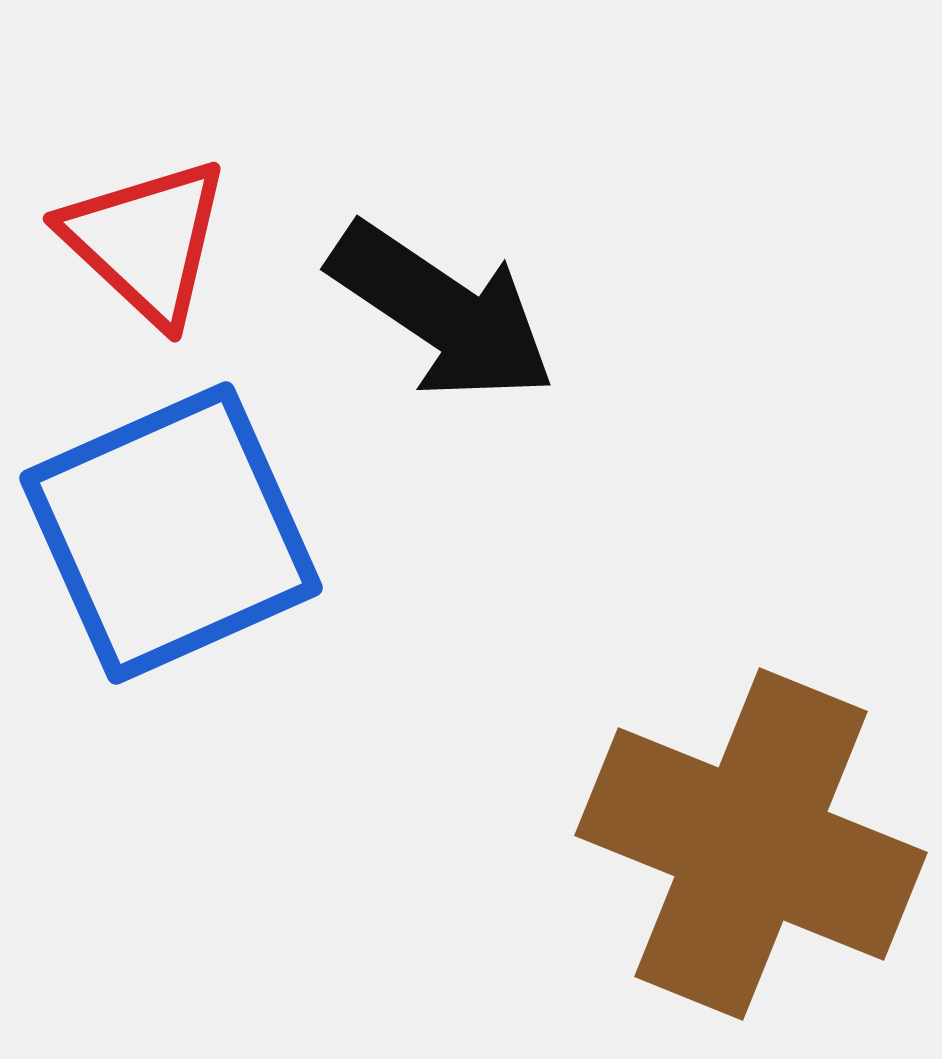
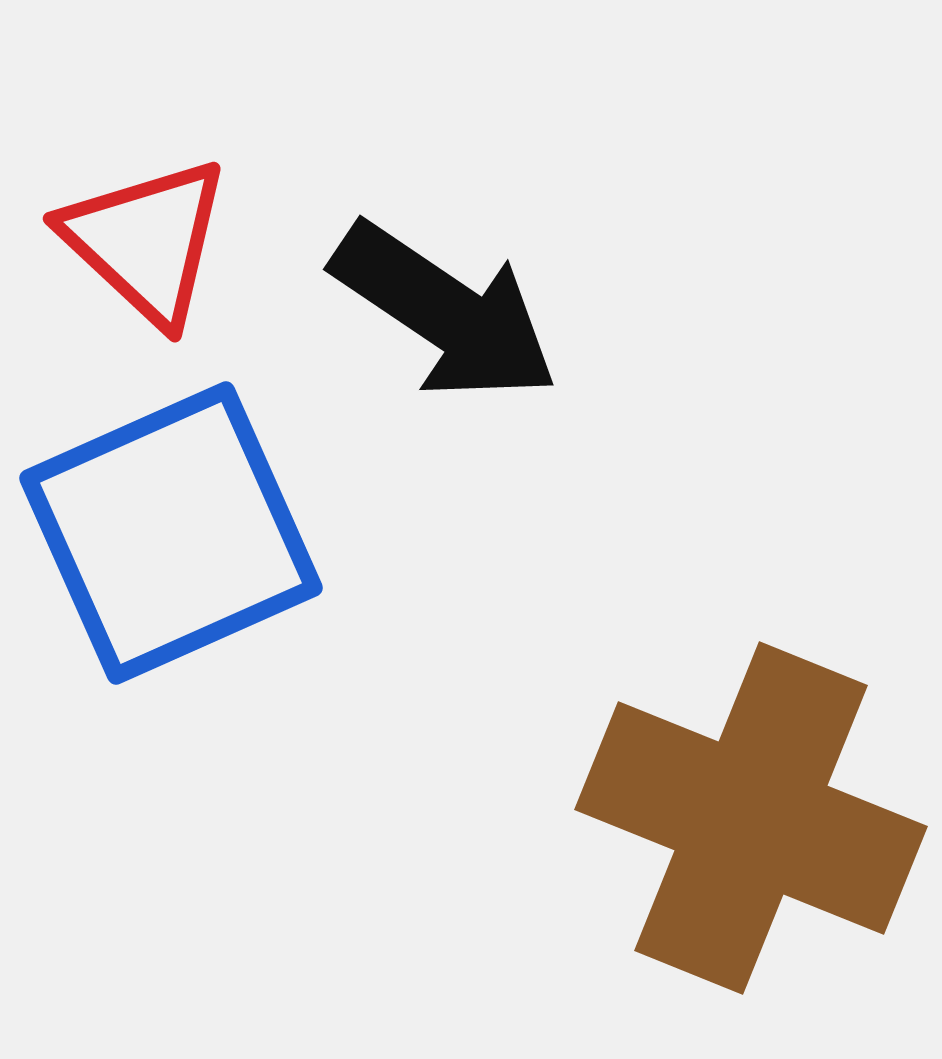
black arrow: moved 3 px right
brown cross: moved 26 px up
